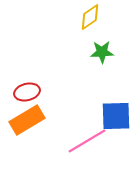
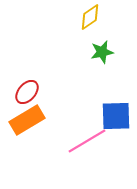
green star: rotated 10 degrees counterclockwise
red ellipse: rotated 35 degrees counterclockwise
